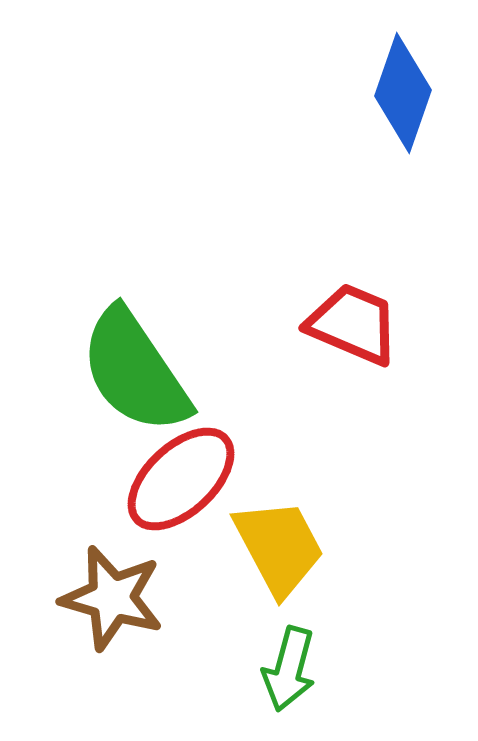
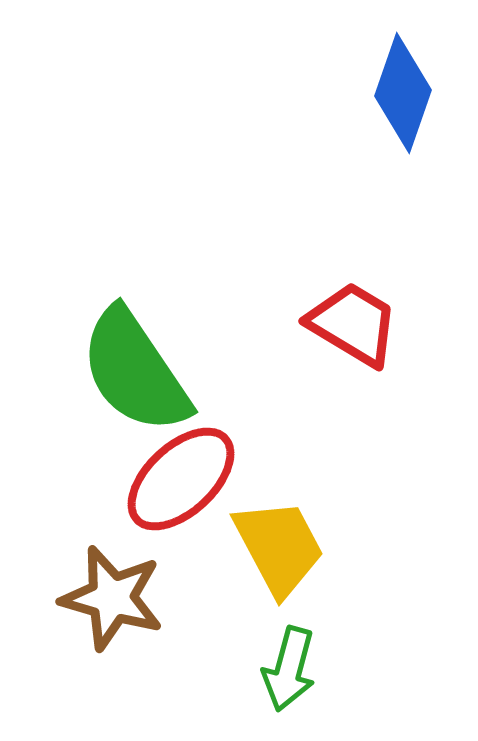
red trapezoid: rotated 8 degrees clockwise
